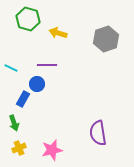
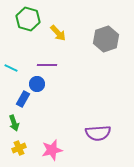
yellow arrow: rotated 150 degrees counterclockwise
purple semicircle: rotated 85 degrees counterclockwise
